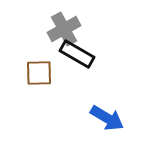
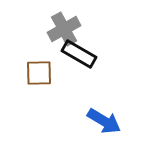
black rectangle: moved 2 px right
blue arrow: moved 3 px left, 3 px down
